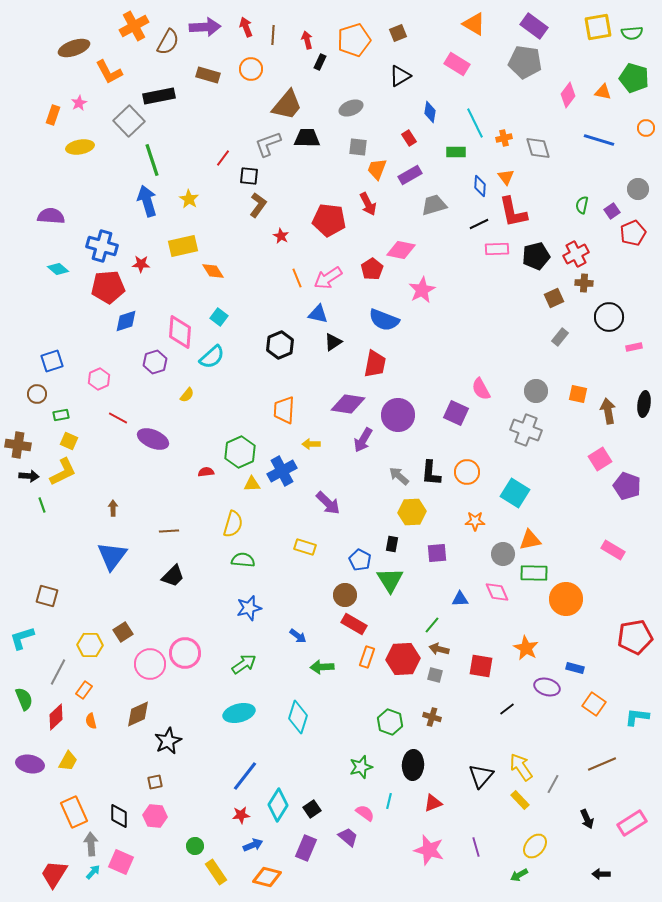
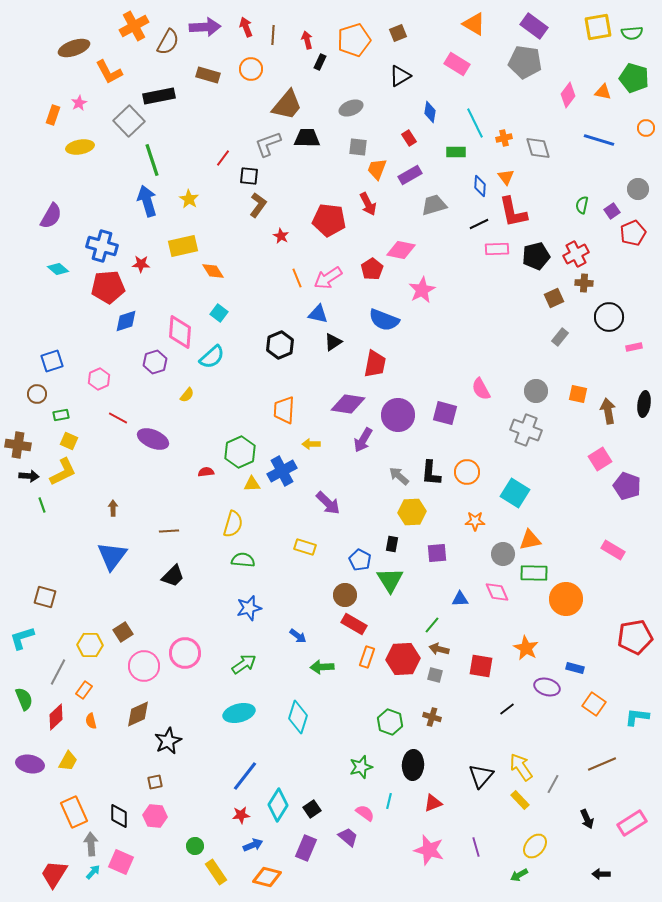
purple semicircle at (51, 216): rotated 116 degrees clockwise
cyan square at (219, 317): moved 4 px up
purple square at (456, 413): moved 11 px left; rotated 10 degrees counterclockwise
brown square at (47, 596): moved 2 px left, 1 px down
pink circle at (150, 664): moved 6 px left, 2 px down
